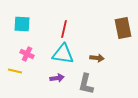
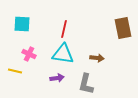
pink cross: moved 2 px right
